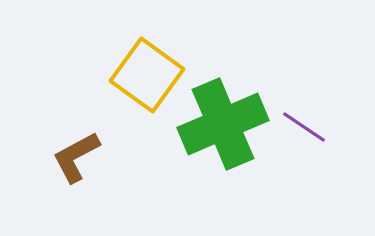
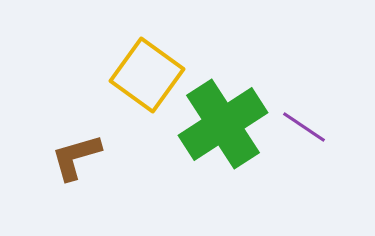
green cross: rotated 10 degrees counterclockwise
brown L-shape: rotated 12 degrees clockwise
